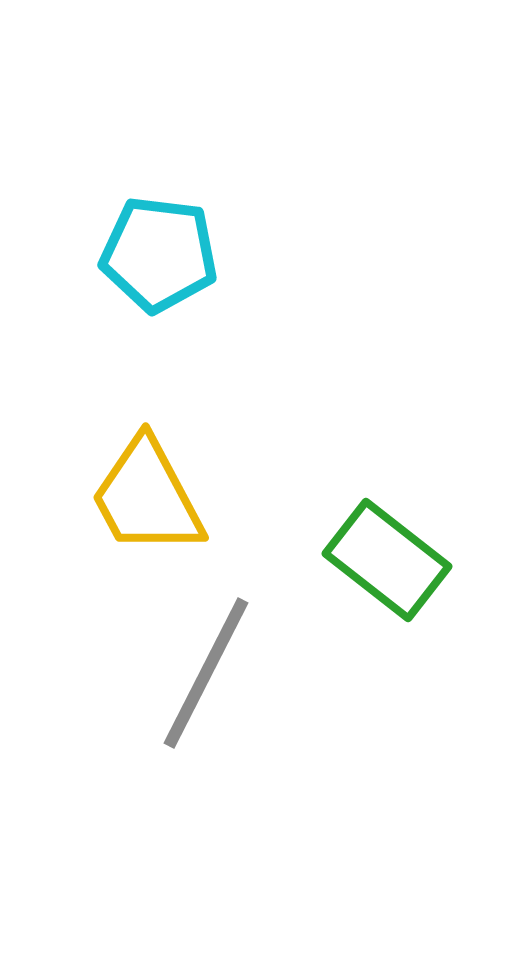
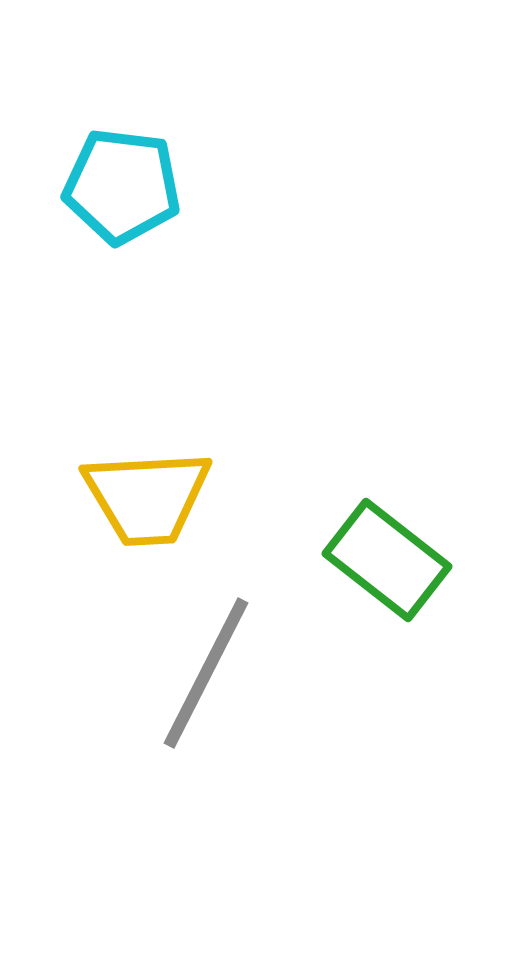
cyan pentagon: moved 37 px left, 68 px up
yellow trapezoid: rotated 65 degrees counterclockwise
